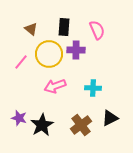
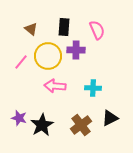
yellow circle: moved 1 px left, 2 px down
pink arrow: rotated 25 degrees clockwise
